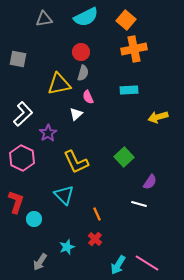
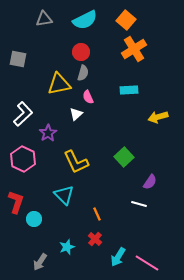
cyan semicircle: moved 1 px left, 3 px down
orange cross: rotated 20 degrees counterclockwise
pink hexagon: moved 1 px right, 1 px down
cyan arrow: moved 8 px up
